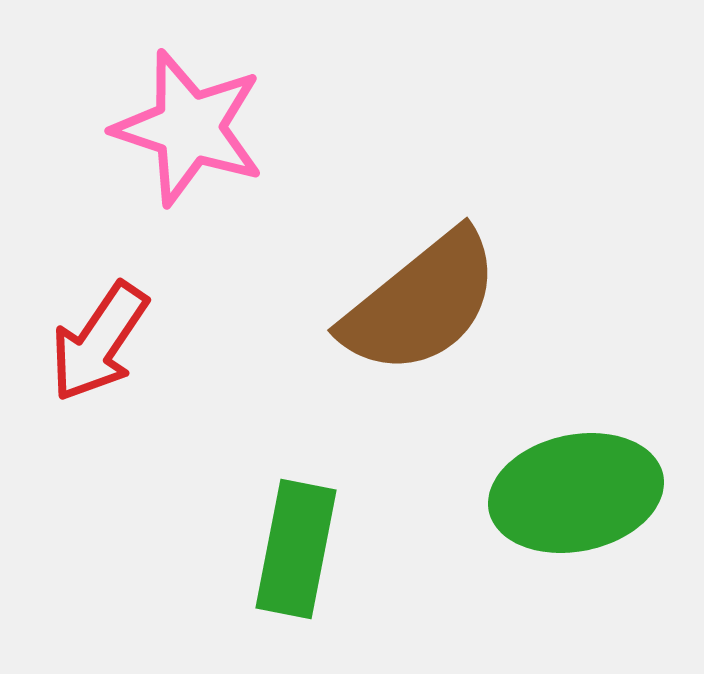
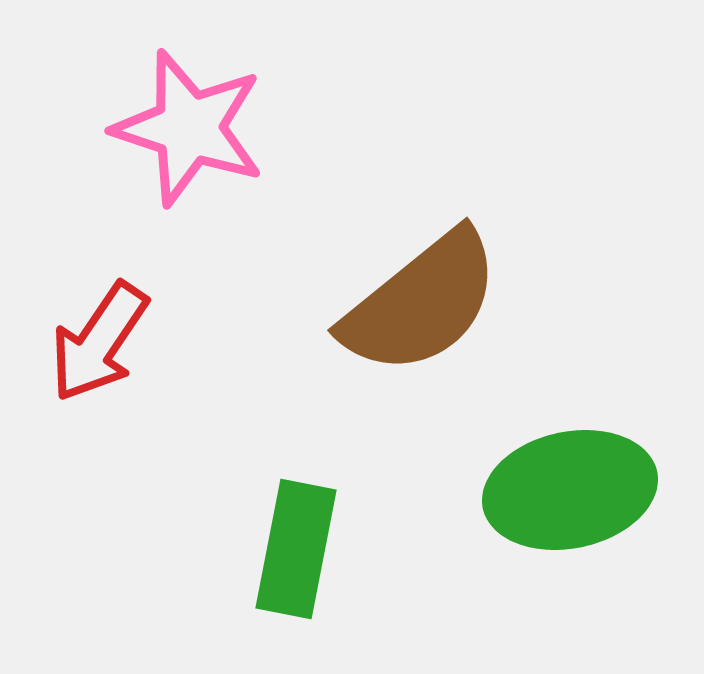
green ellipse: moved 6 px left, 3 px up
